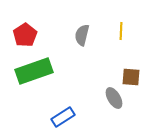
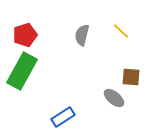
yellow line: rotated 48 degrees counterclockwise
red pentagon: rotated 15 degrees clockwise
green rectangle: moved 12 px left; rotated 42 degrees counterclockwise
gray ellipse: rotated 20 degrees counterclockwise
